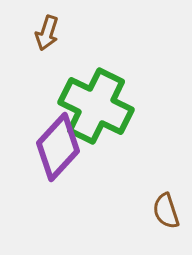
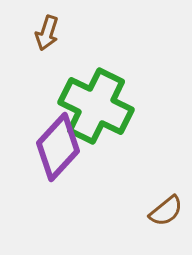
brown semicircle: rotated 111 degrees counterclockwise
